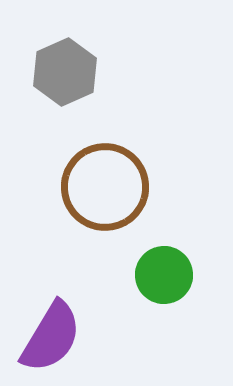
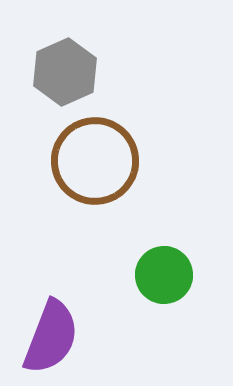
brown circle: moved 10 px left, 26 px up
purple semicircle: rotated 10 degrees counterclockwise
